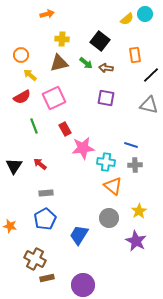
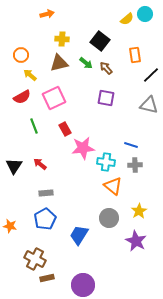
brown arrow: rotated 40 degrees clockwise
